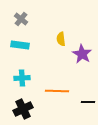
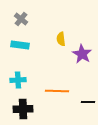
cyan cross: moved 4 px left, 2 px down
black cross: rotated 24 degrees clockwise
